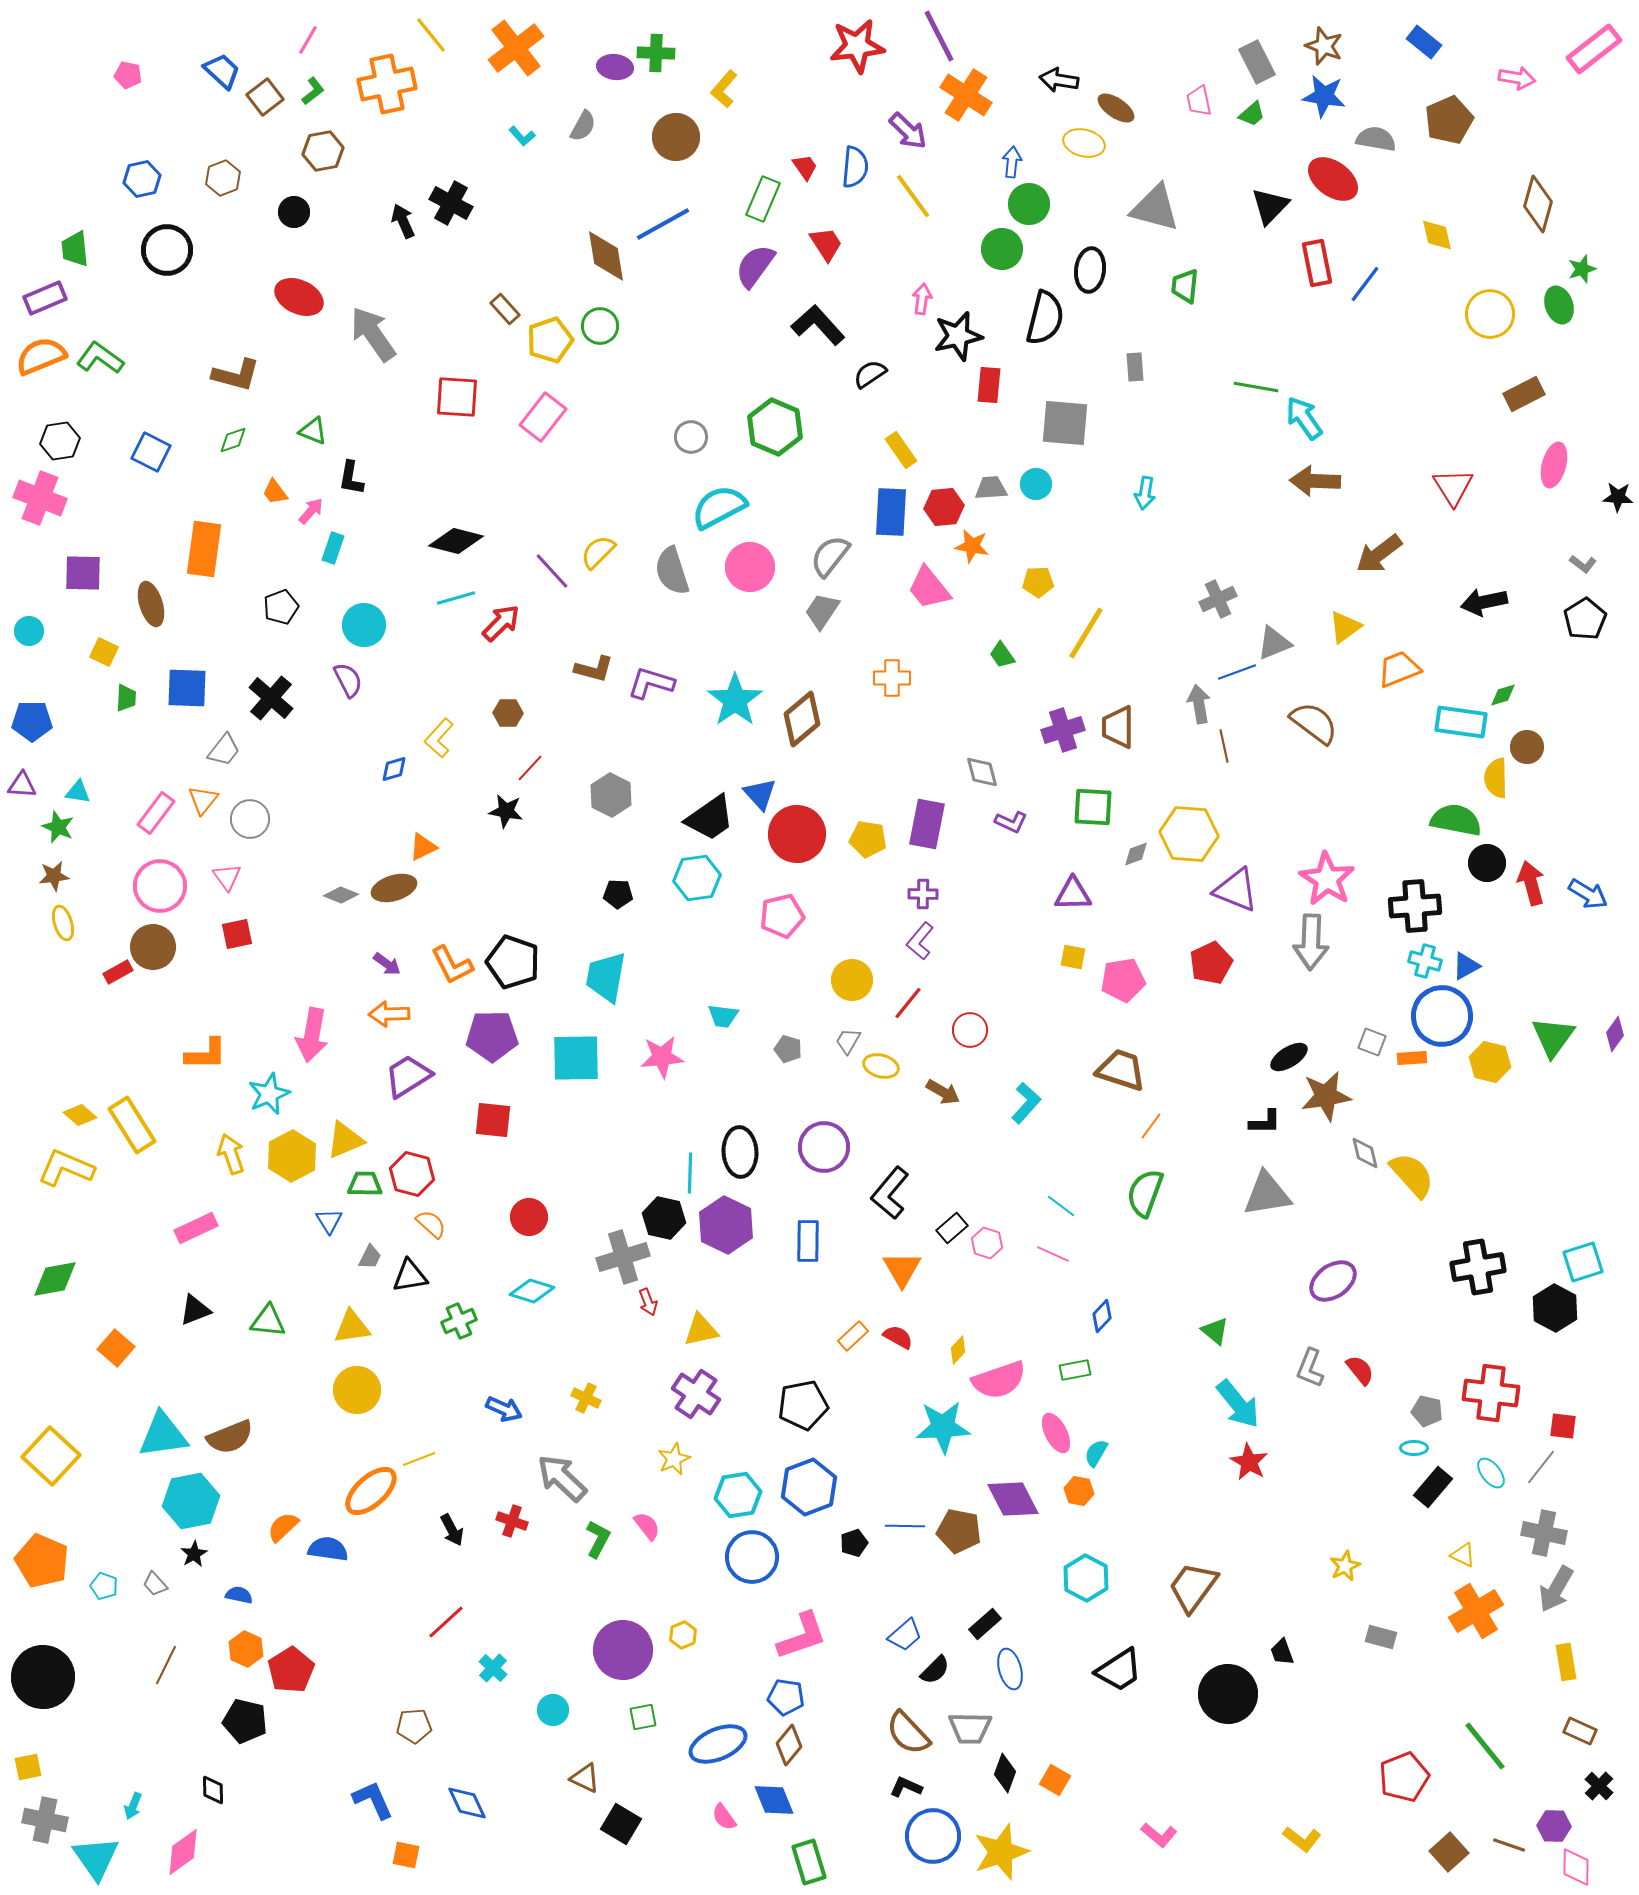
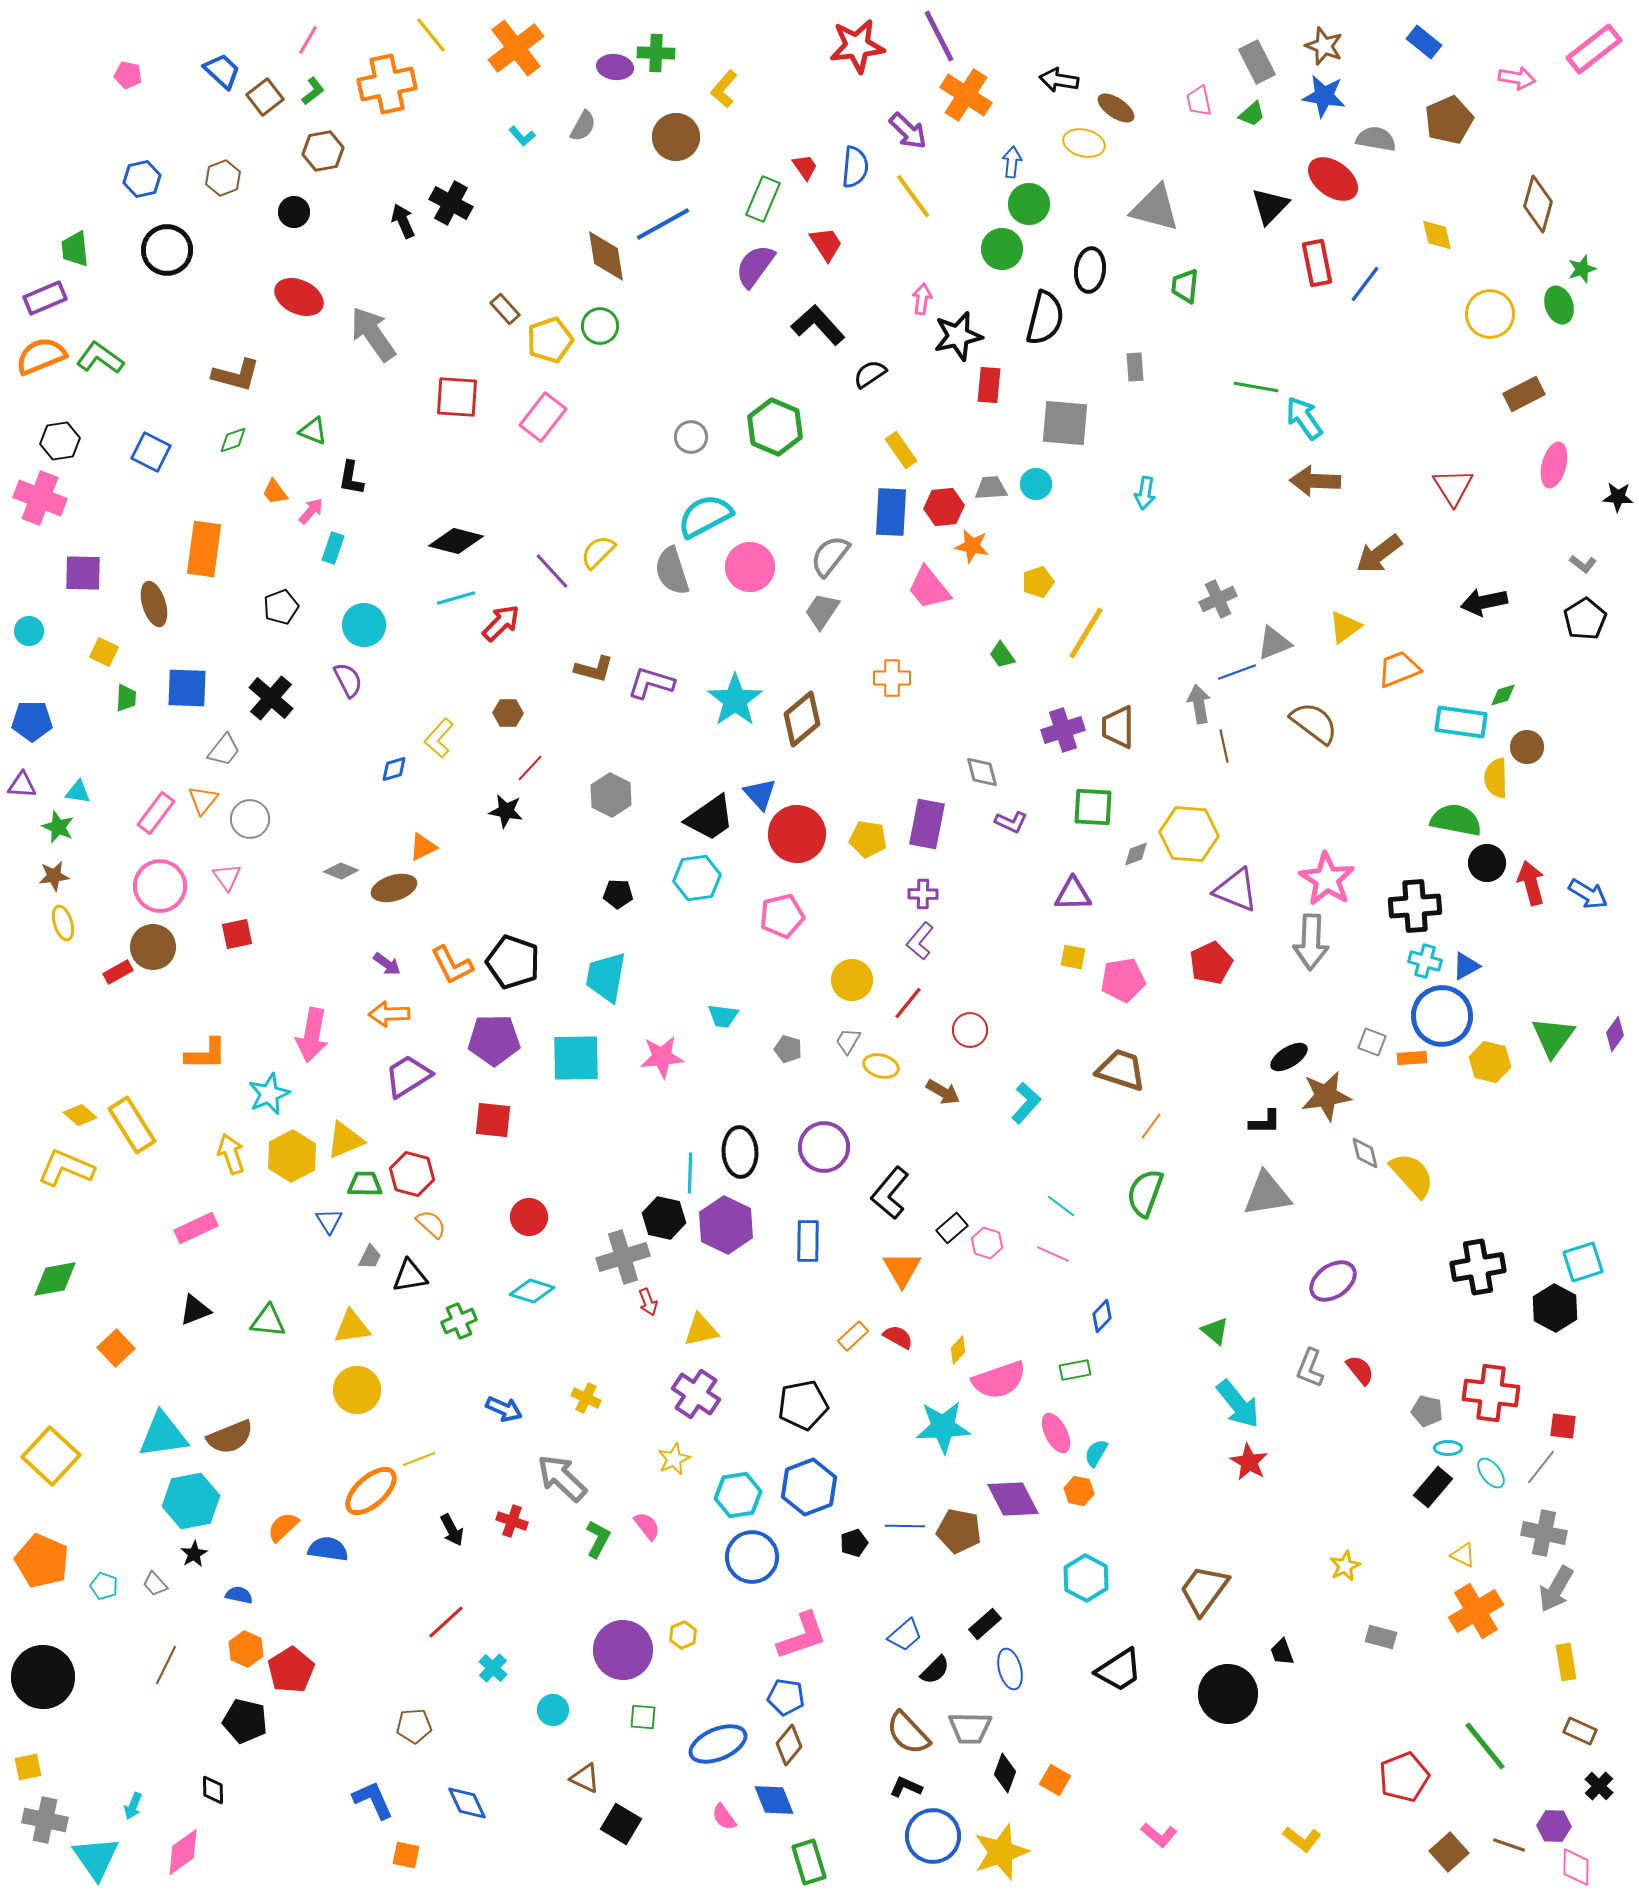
cyan semicircle at (719, 507): moved 14 px left, 9 px down
yellow pentagon at (1038, 582): rotated 16 degrees counterclockwise
brown ellipse at (151, 604): moved 3 px right
gray diamond at (341, 895): moved 24 px up
purple pentagon at (492, 1036): moved 2 px right, 4 px down
orange square at (116, 1348): rotated 6 degrees clockwise
cyan ellipse at (1414, 1448): moved 34 px right
brown trapezoid at (1193, 1587): moved 11 px right, 3 px down
green square at (643, 1717): rotated 16 degrees clockwise
